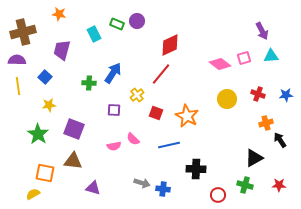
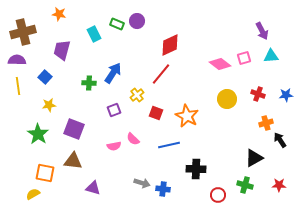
purple square at (114, 110): rotated 24 degrees counterclockwise
